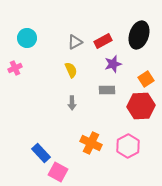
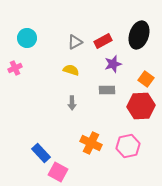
yellow semicircle: rotated 49 degrees counterclockwise
orange square: rotated 21 degrees counterclockwise
pink hexagon: rotated 15 degrees clockwise
